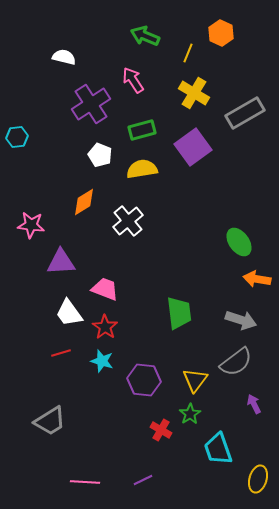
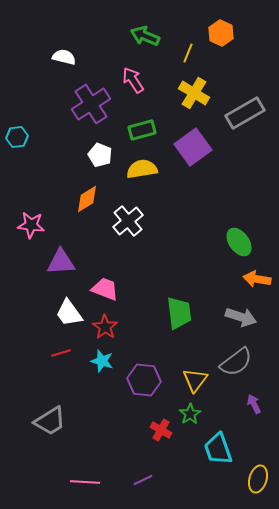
orange diamond: moved 3 px right, 3 px up
gray arrow: moved 3 px up
